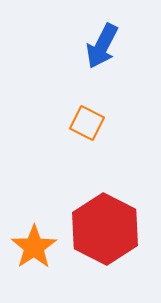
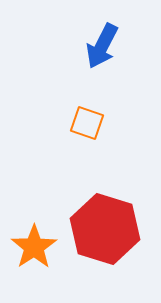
orange square: rotated 8 degrees counterclockwise
red hexagon: rotated 10 degrees counterclockwise
